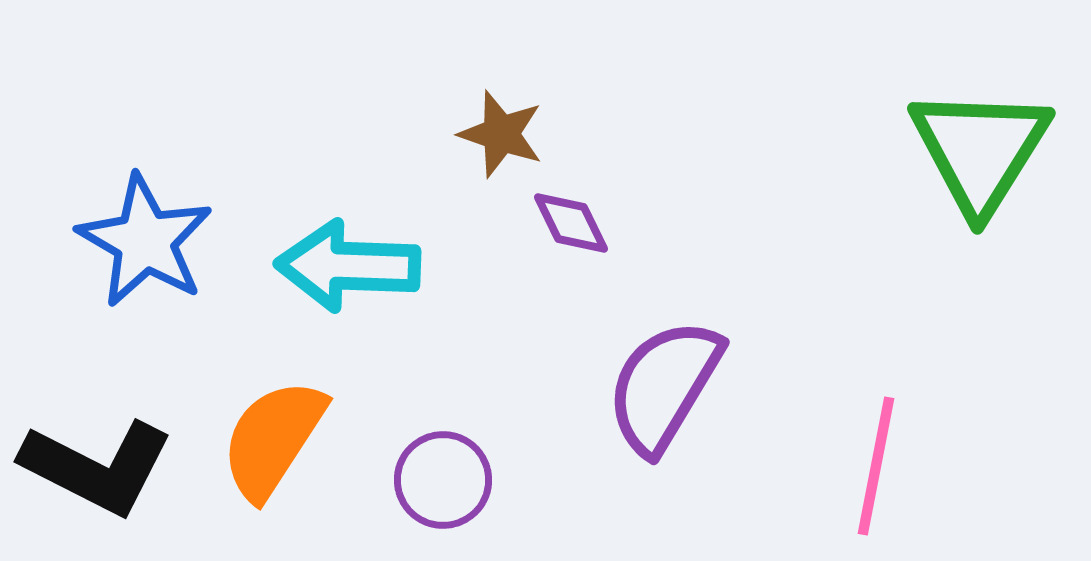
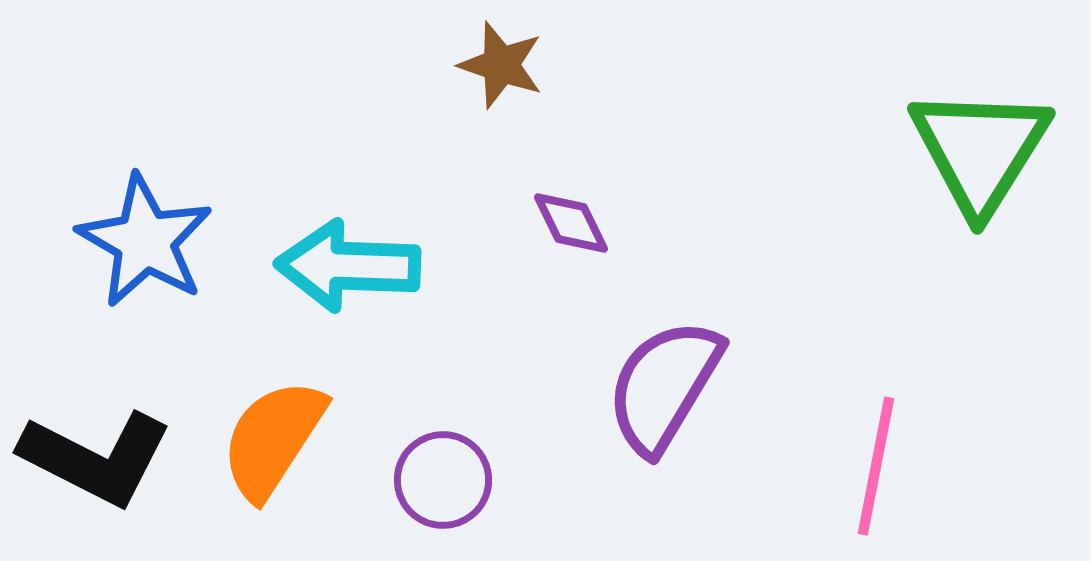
brown star: moved 69 px up
black L-shape: moved 1 px left, 9 px up
